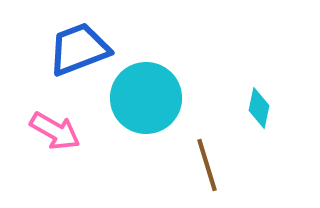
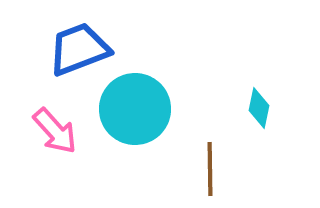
cyan circle: moved 11 px left, 11 px down
pink arrow: rotated 18 degrees clockwise
brown line: moved 3 px right, 4 px down; rotated 16 degrees clockwise
